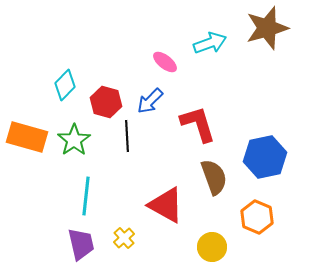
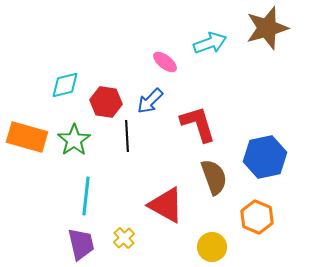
cyan diamond: rotated 32 degrees clockwise
red hexagon: rotated 8 degrees counterclockwise
